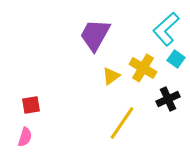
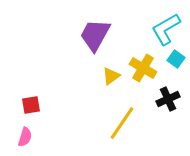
cyan L-shape: rotated 12 degrees clockwise
